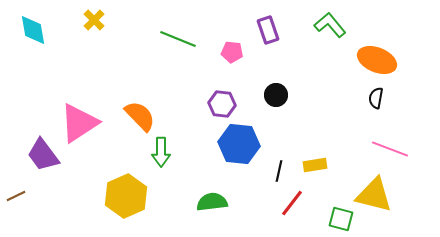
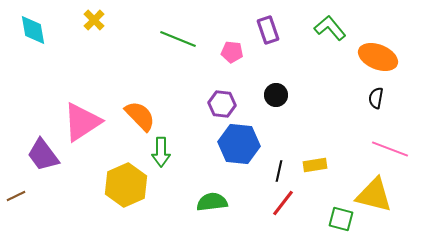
green L-shape: moved 3 px down
orange ellipse: moved 1 px right, 3 px up
pink triangle: moved 3 px right, 1 px up
yellow hexagon: moved 11 px up
red line: moved 9 px left
